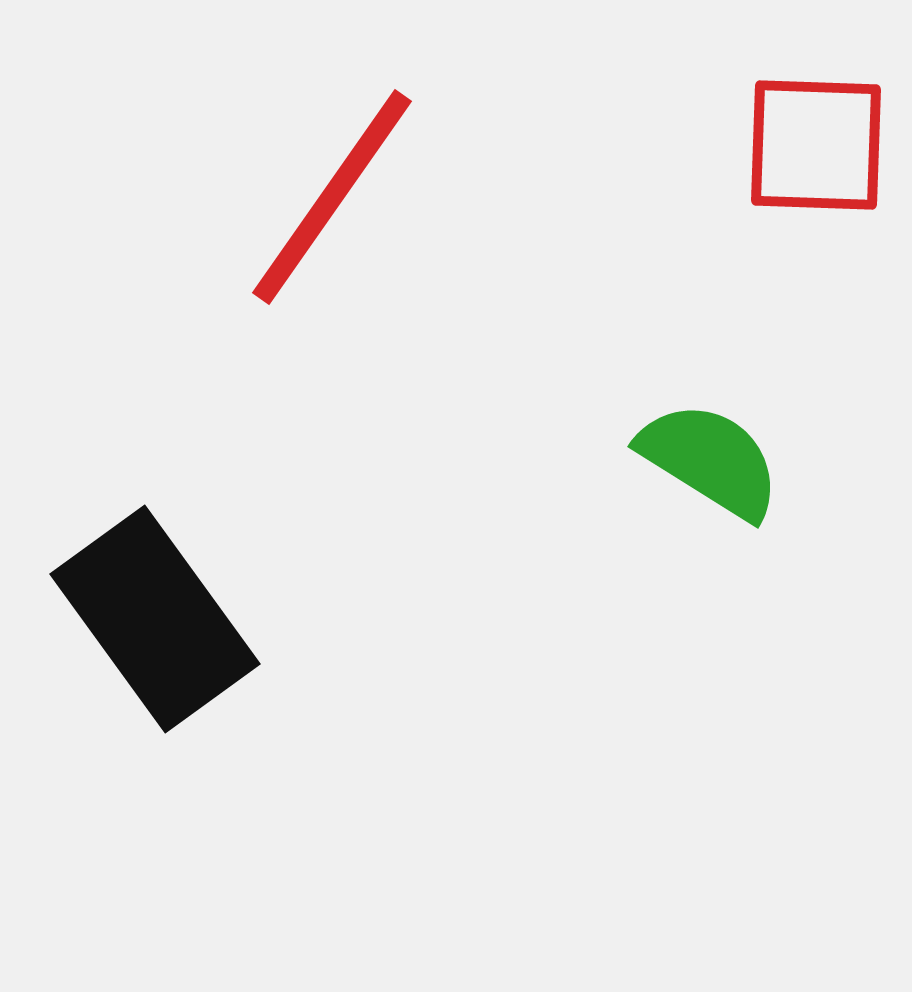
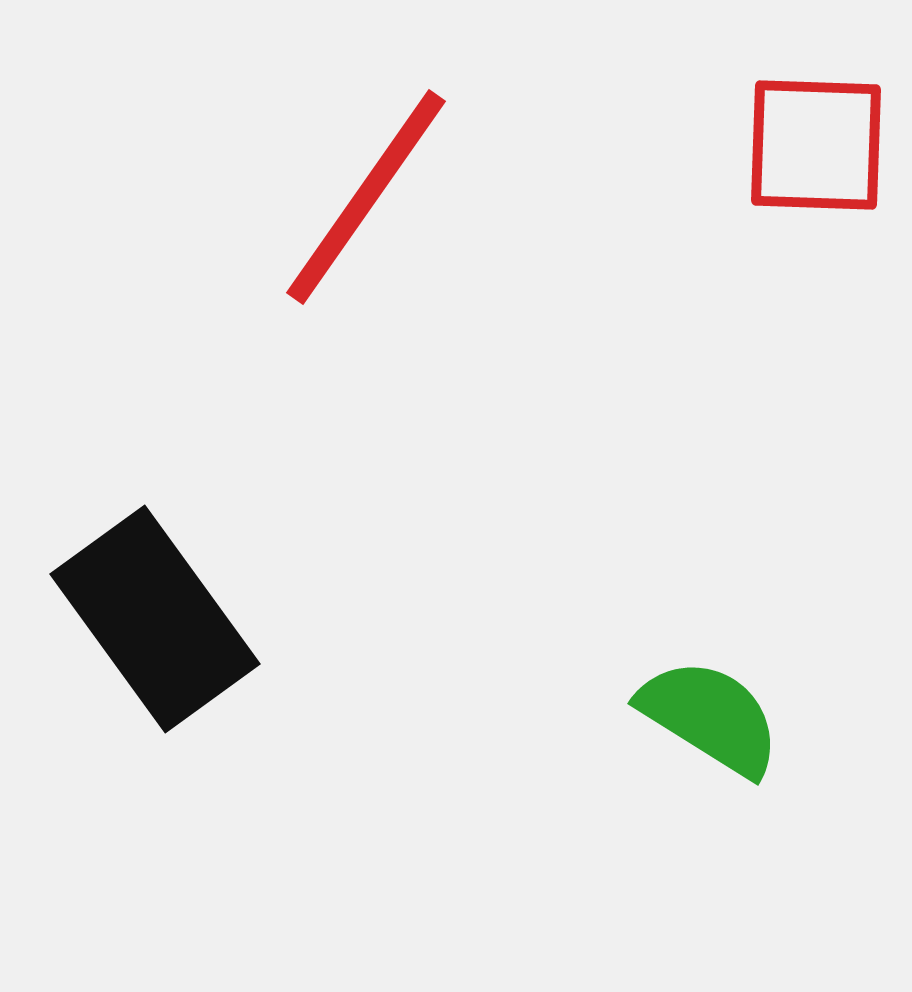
red line: moved 34 px right
green semicircle: moved 257 px down
